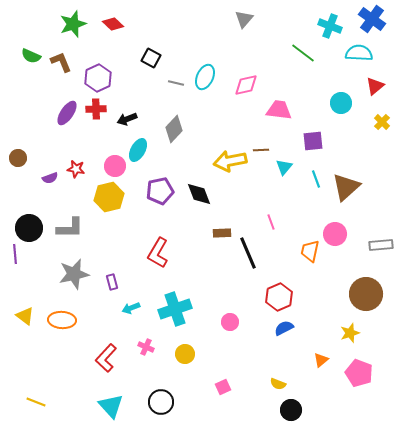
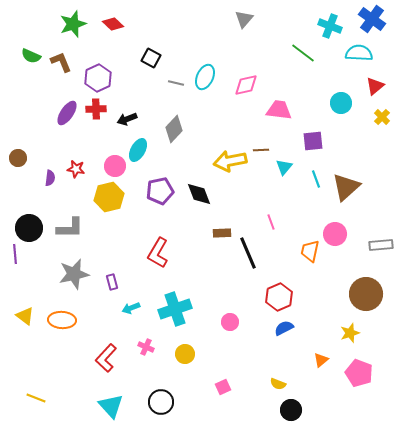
yellow cross at (382, 122): moved 5 px up
purple semicircle at (50, 178): rotated 63 degrees counterclockwise
yellow line at (36, 402): moved 4 px up
